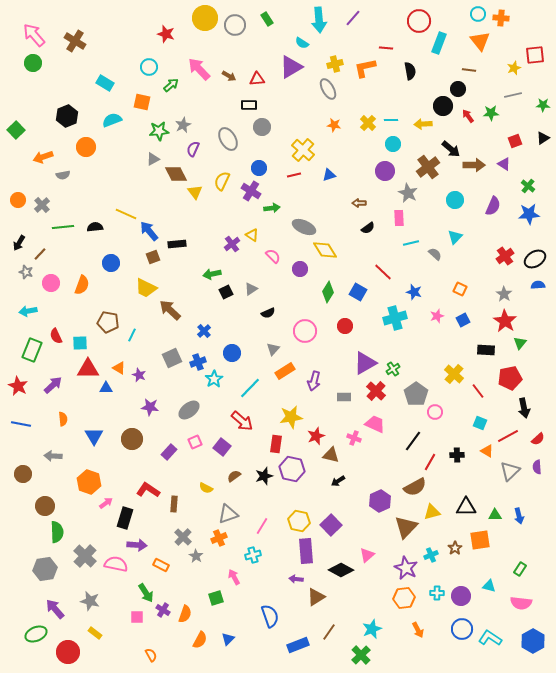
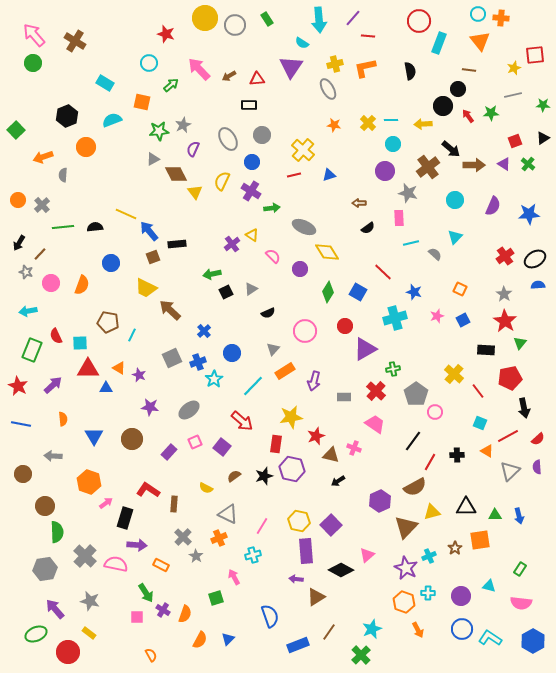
red line at (386, 48): moved 18 px left, 12 px up
cyan circle at (149, 67): moved 4 px up
purple triangle at (291, 67): rotated 25 degrees counterclockwise
brown arrow at (229, 76): rotated 120 degrees clockwise
gray circle at (262, 127): moved 8 px down
blue circle at (259, 168): moved 7 px left, 6 px up
gray semicircle at (63, 175): rotated 104 degrees clockwise
green cross at (528, 186): moved 22 px up
gray star at (408, 193): rotated 12 degrees counterclockwise
yellow diamond at (325, 250): moved 2 px right, 2 px down
purple triangle at (365, 363): moved 14 px up
green cross at (393, 369): rotated 24 degrees clockwise
cyan line at (250, 388): moved 3 px right, 2 px up
pink trapezoid at (375, 424): rotated 10 degrees clockwise
pink cross at (354, 438): moved 10 px down
gray triangle at (228, 514): rotated 45 degrees clockwise
cyan cross at (431, 555): moved 2 px left, 1 px down
cyan cross at (437, 593): moved 9 px left
orange hexagon at (404, 598): moved 4 px down; rotated 25 degrees clockwise
yellow rectangle at (95, 633): moved 6 px left
